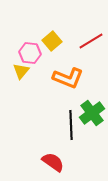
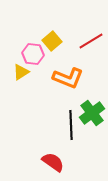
pink hexagon: moved 3 px right, 1 px down
yellow triangle: moved 1 px down; rotated 18 degrees clockwise
